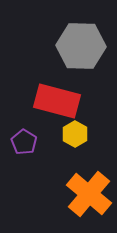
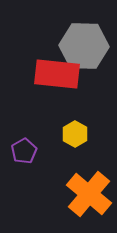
gray hexagon: moved 3 px right
red rectangle: moved 27 px up; rotated 9 degrees counterclockwise
purple pentagon: moved 9 px down; rotated 10 degrees clockwise
